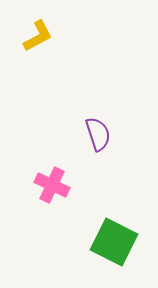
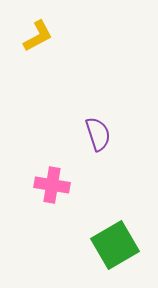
pink cross: rotated 16 degrees counterclockwise
green square: moved 1 px right, 3 px down; rotated 33 degrees clockwise
